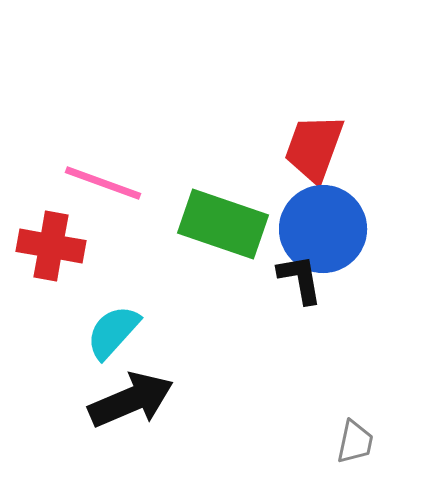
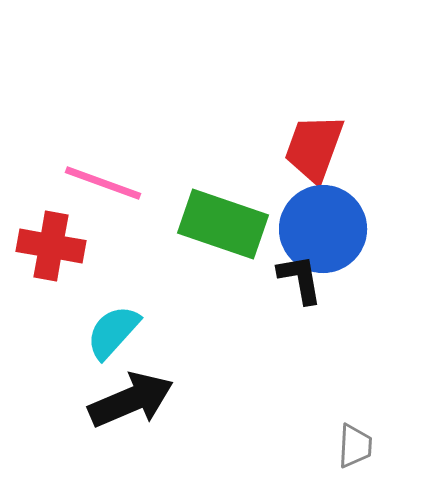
gray trapezoid: moved 4 px down; rotated 9 degrees counterclockwise
